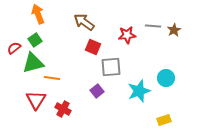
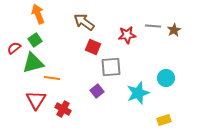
cyan star: moved 1 px left, 2 px down
